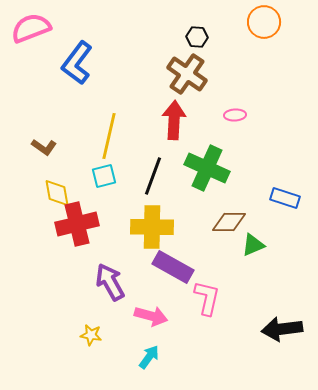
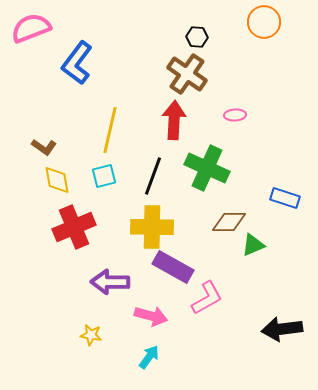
yellow line: moved 1 px right, 6 px up
yellow diamond: moved 13 px up
red cross: moved 3 px left, 3 px down; rotated 9 degrees counterclockwise
purple arrow: rotated 60 degrees counterclockwise
pink L-shape: rotated 48 degrees clockwise
